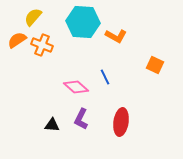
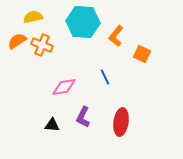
yellow semicircle: rotated 36 degrees clockwise
orange L-shape: rotated 100 degrees clockwise
orange semicircle: moved 1 px down
orange square: moved 13 px left, 11 px up
pink diamond: moved 12 px left; rotated 50 degrees counterclockwise
purple L-shape: moved 2 px right, 2 px up
